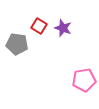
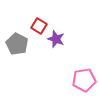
purple star: moved 7 px left, 11 px down
gray pentagon: rotated 20 degrees clockwise
